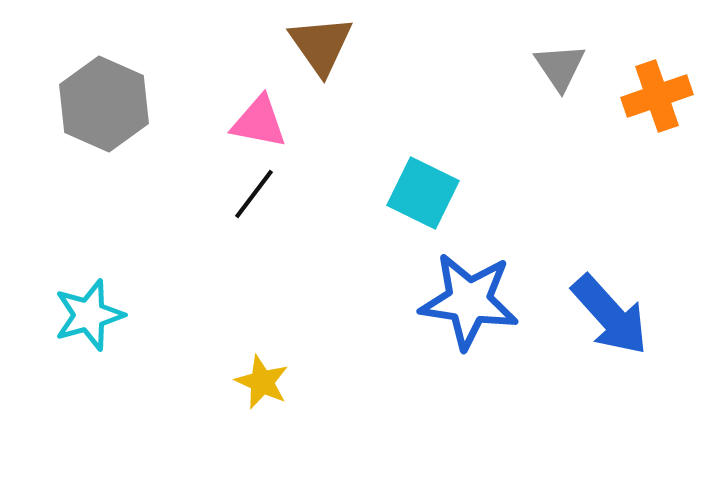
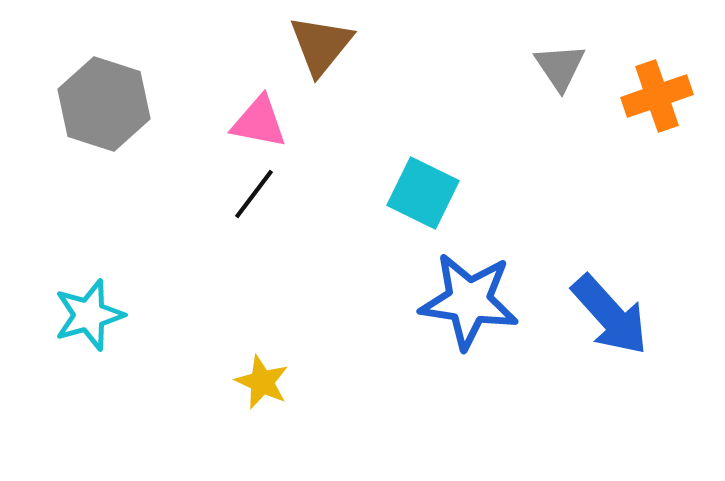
brown triangle: rotated 14 degrees clockwise
gray hexagon: rotated 6 degrees counterclockwise
